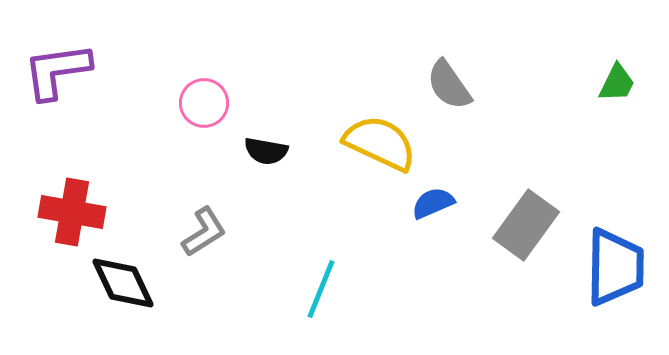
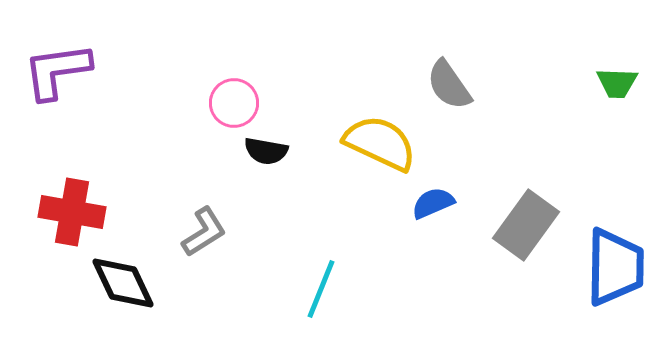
green trapezoid: rotated 66 degrees clockwise
pink circle: moved 30 px right
